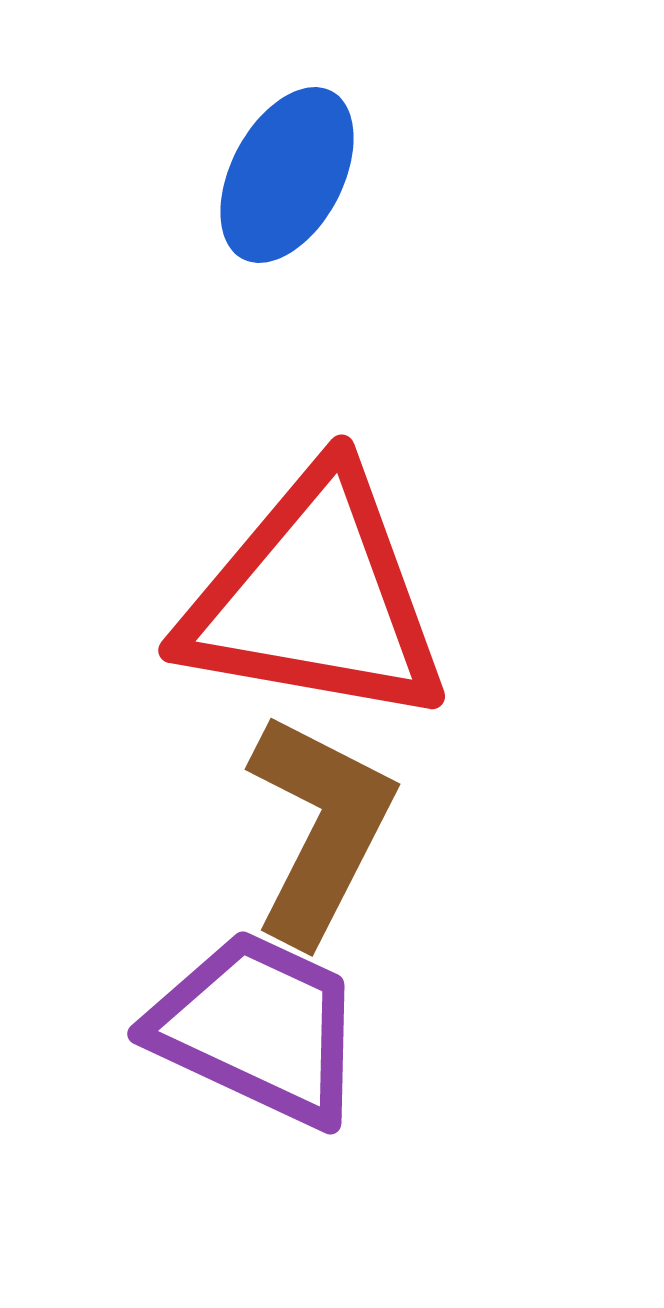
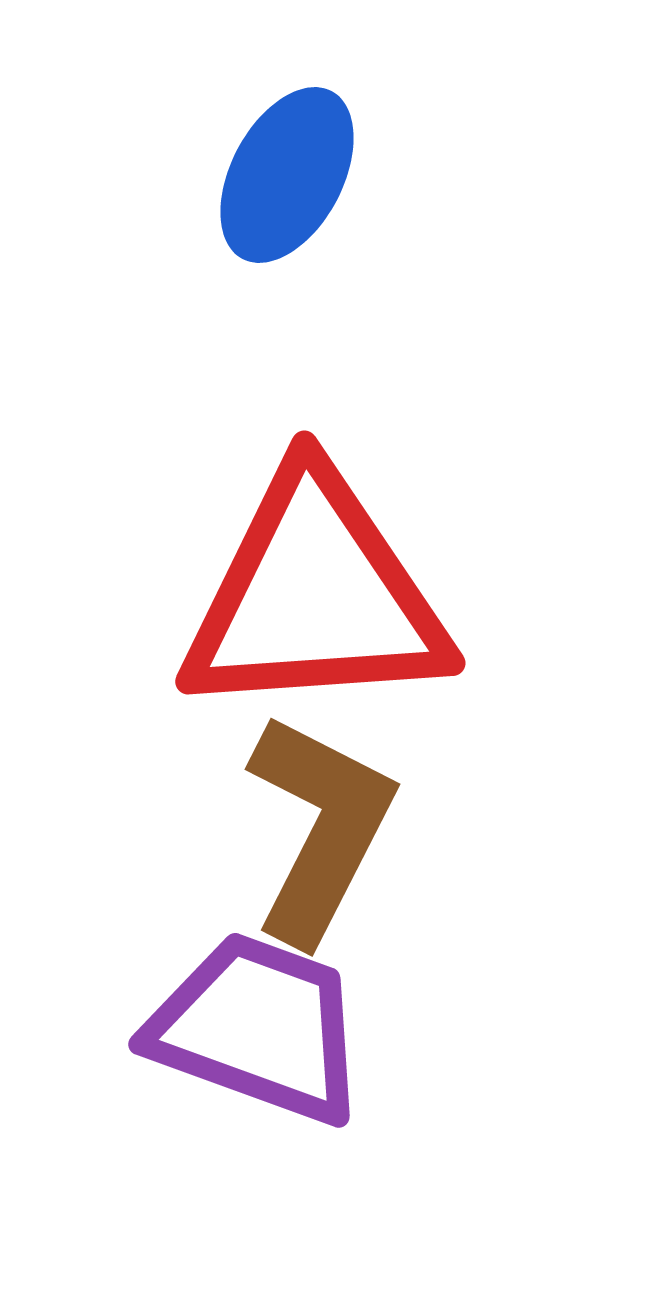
red triangle: moved 2 px up; rotated 14 degrees counterclockwise
purple trapezoid: rotated 5 degrees counterclockwise
